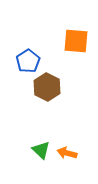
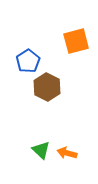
orange square: rotated 20 degrees counterclockwise
